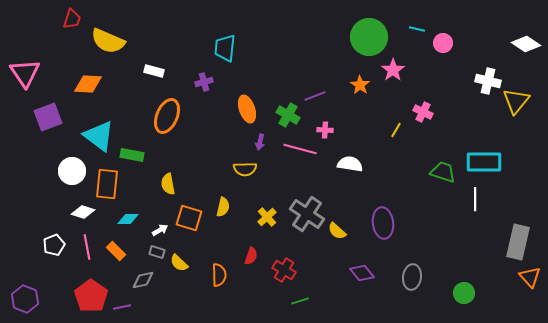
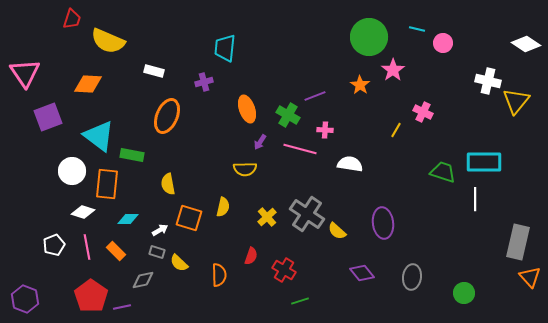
purple arrow at (260, 142): rotated 21 degrees clockwise
